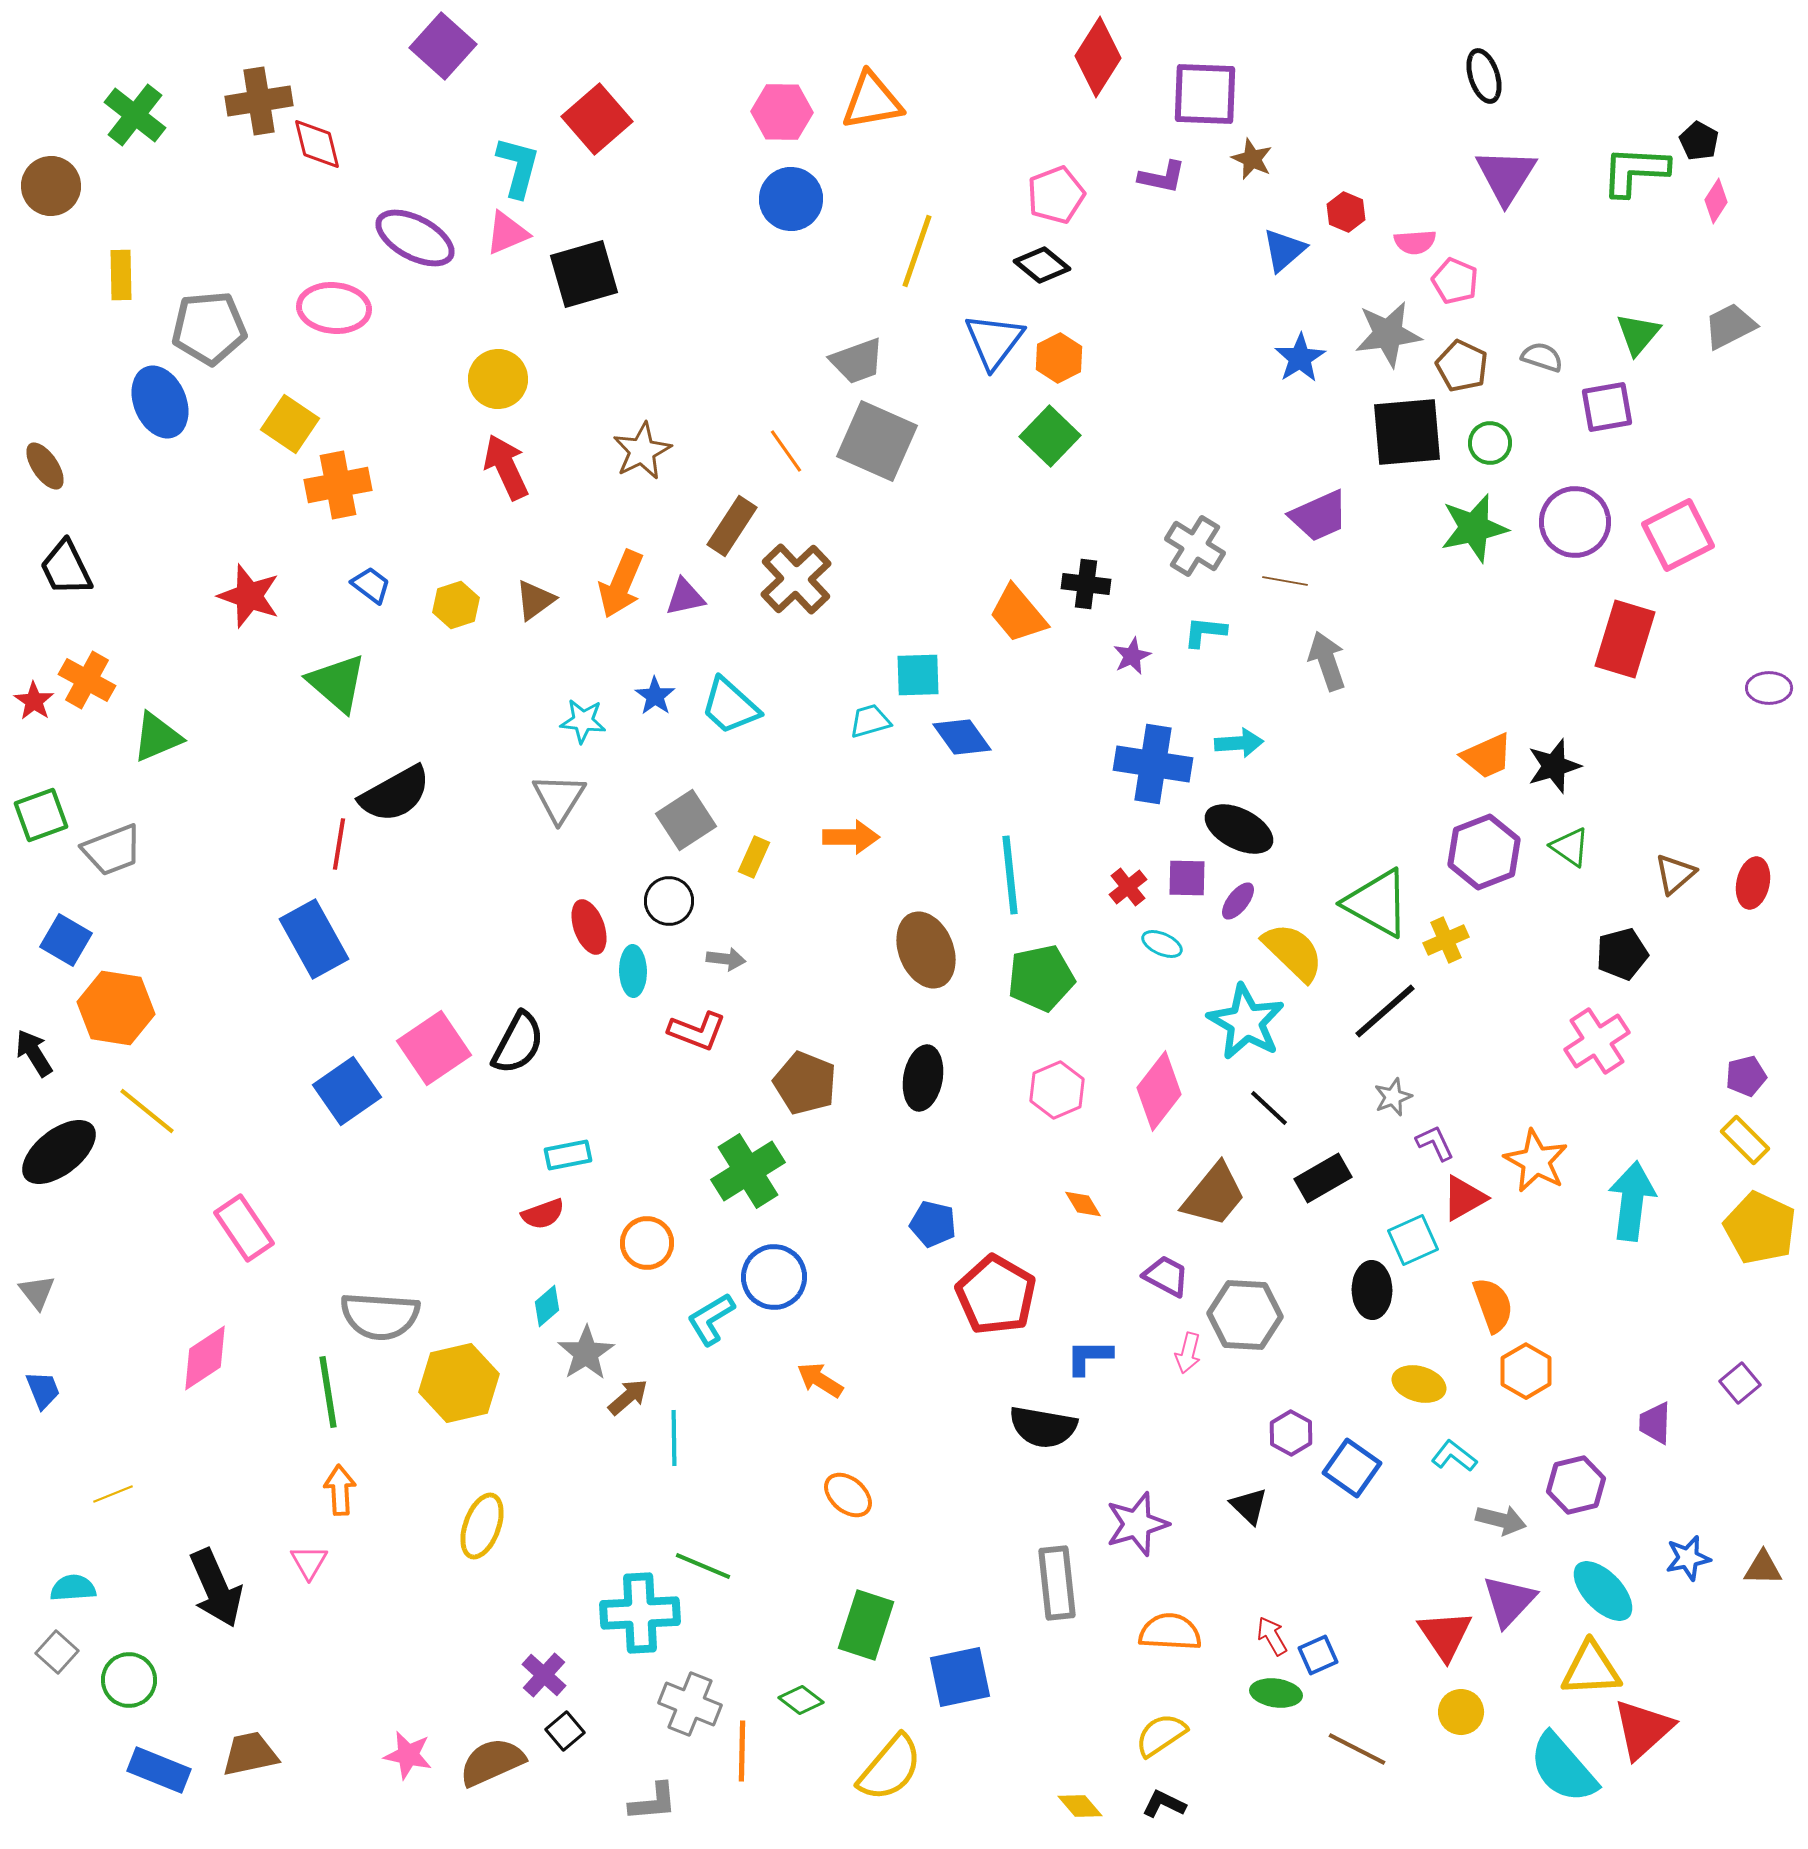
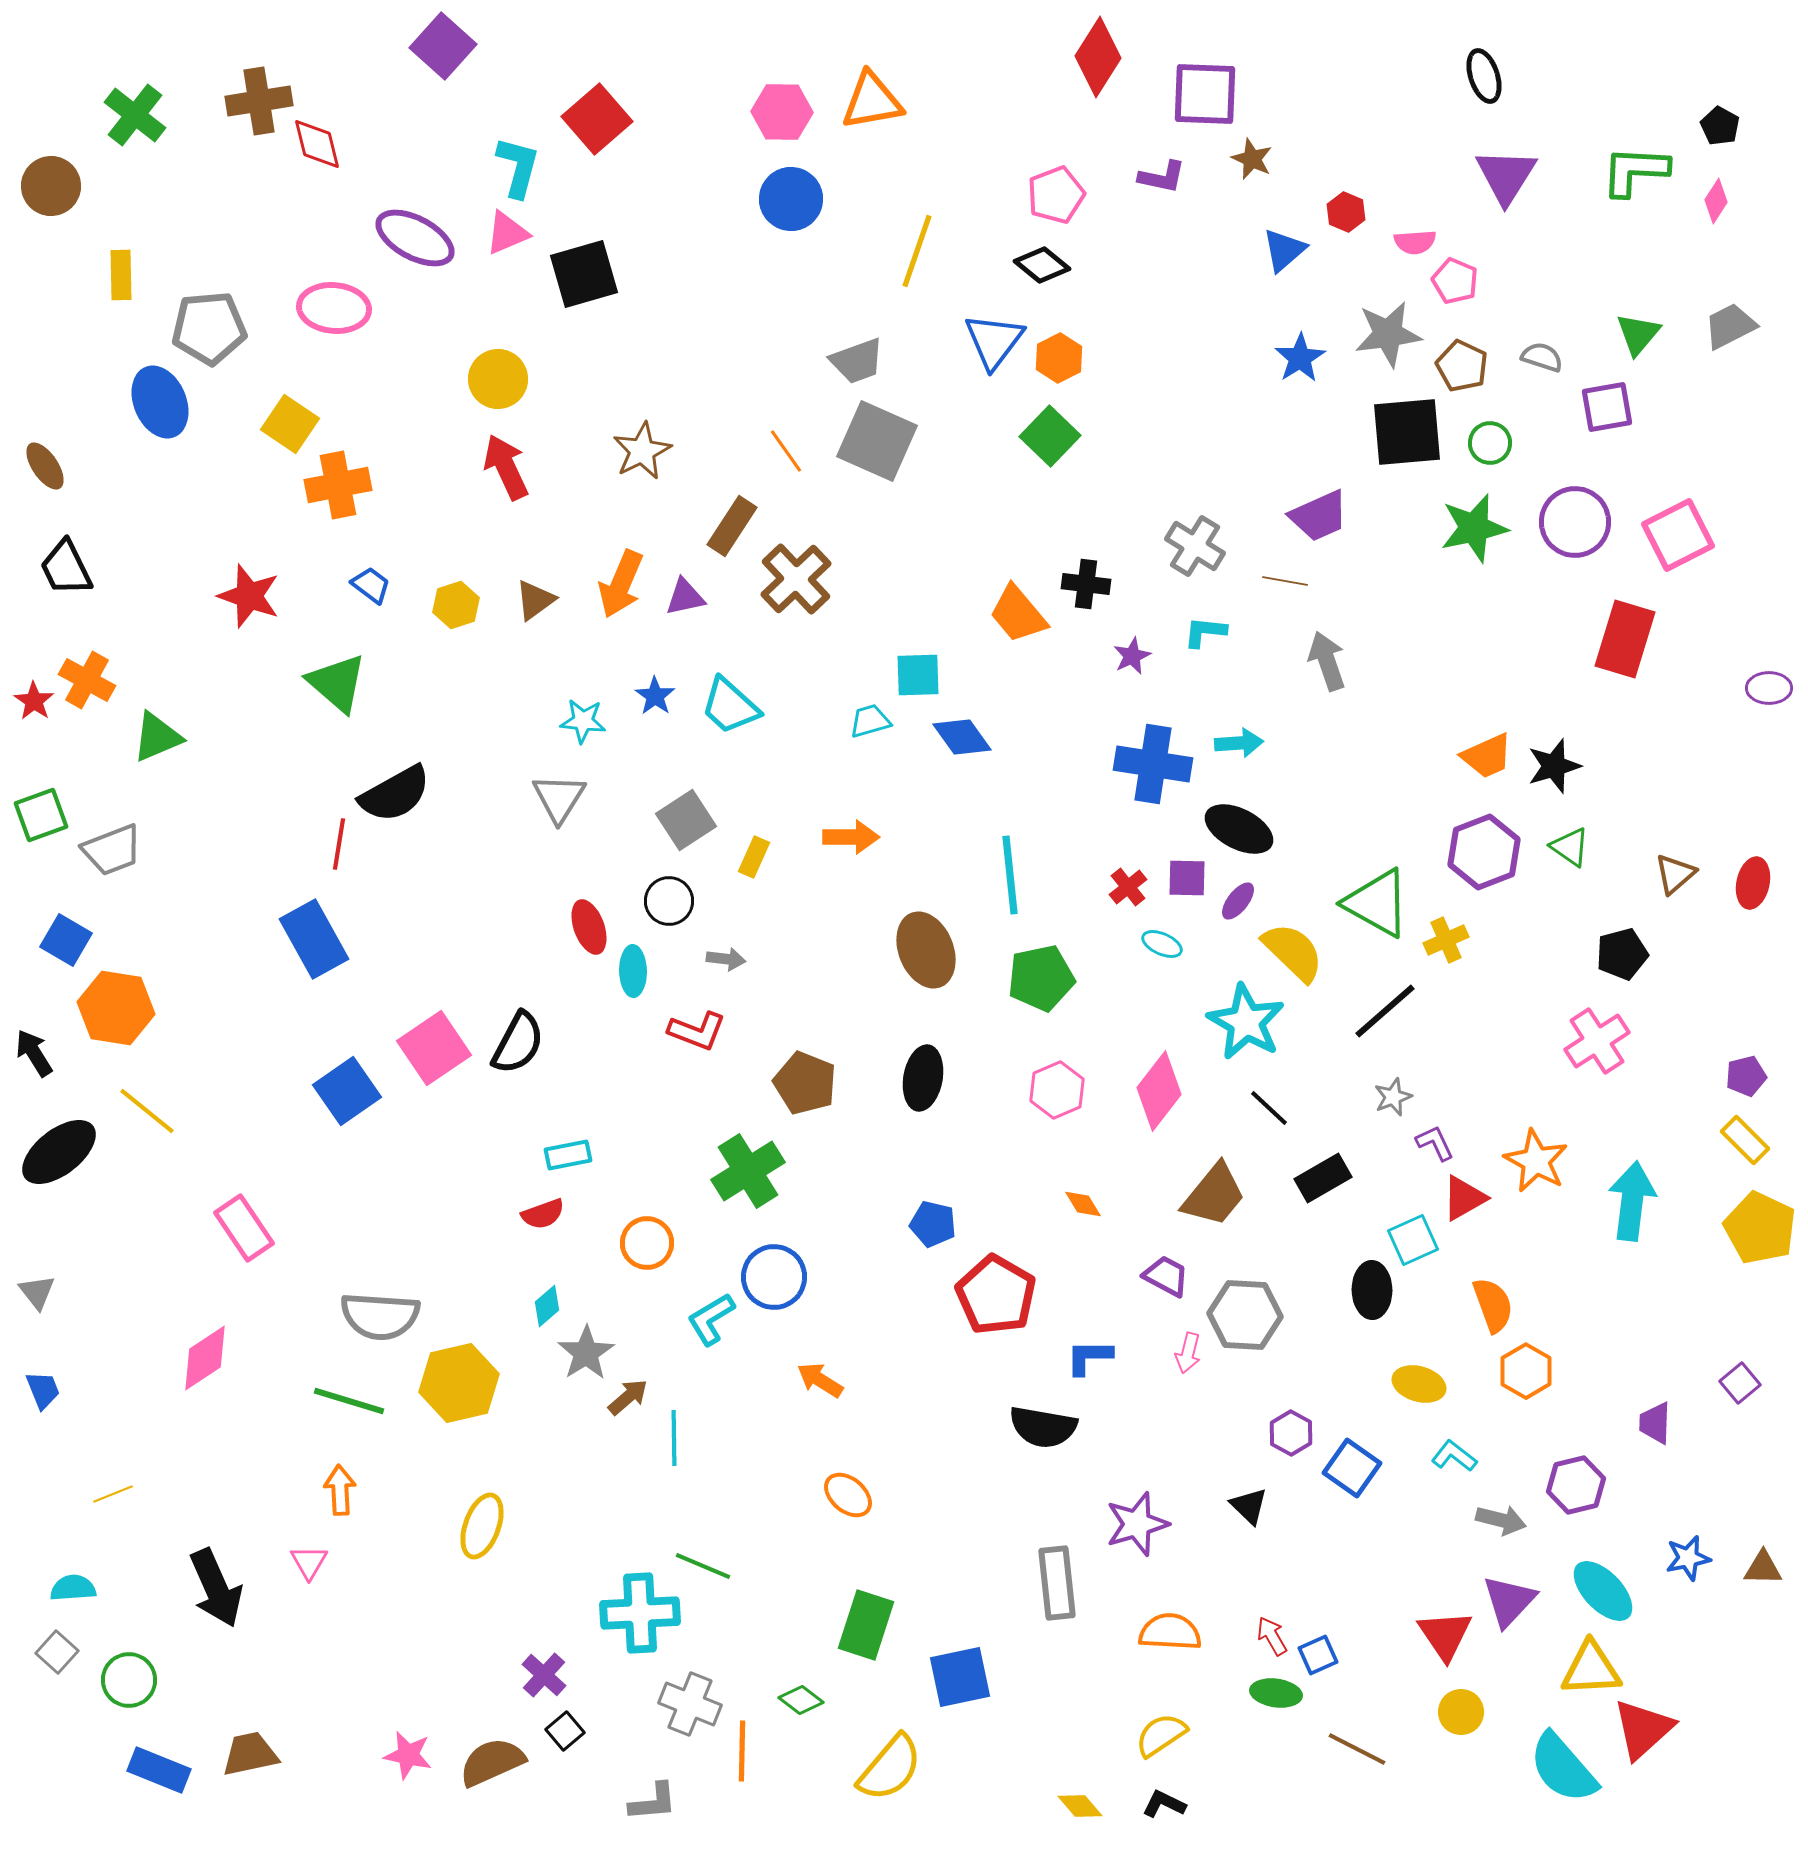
black pentagon at (1699, 141): moved 21 px right, 15 px up
green line at (328, 1392): moved 21 px right, 9 px down; rotated 64 degrees counterclockwise
